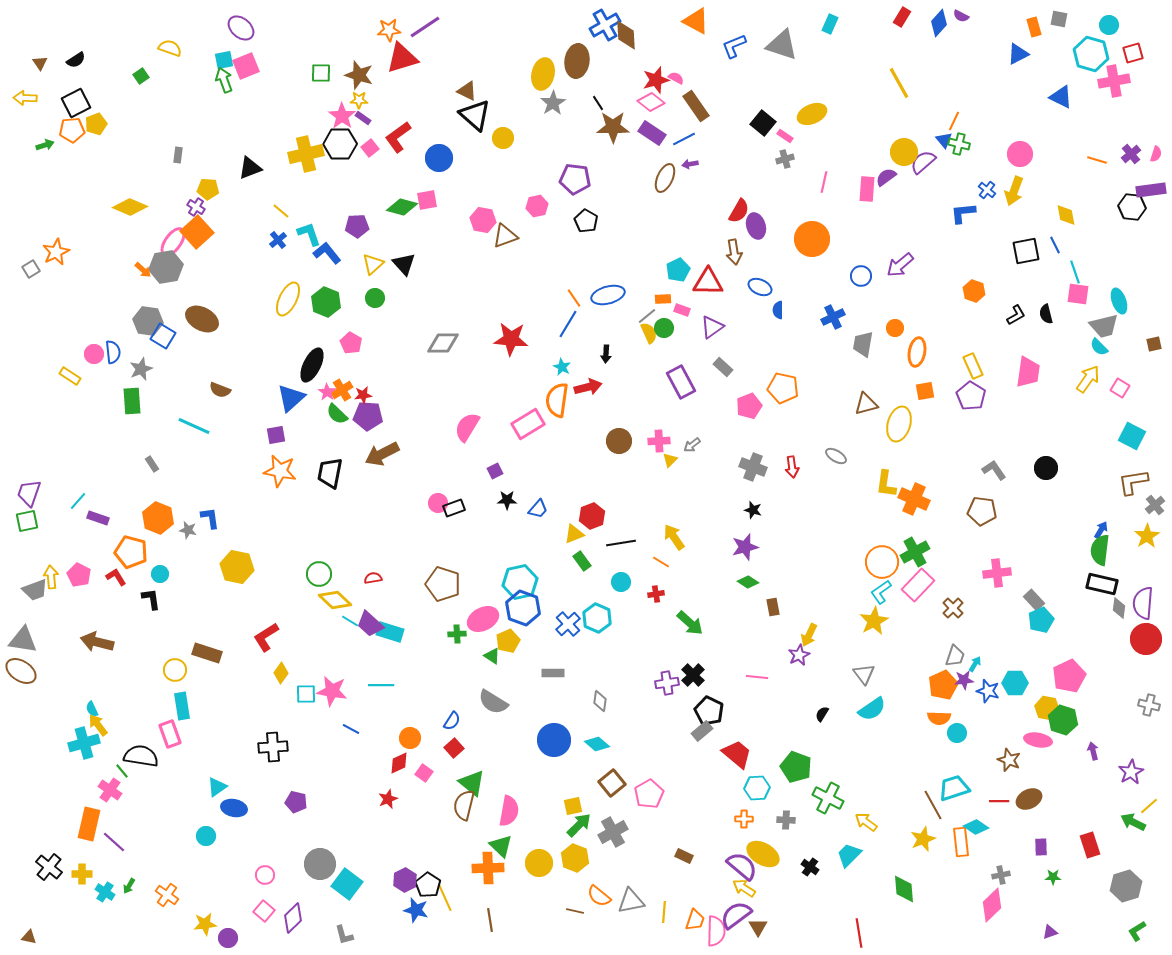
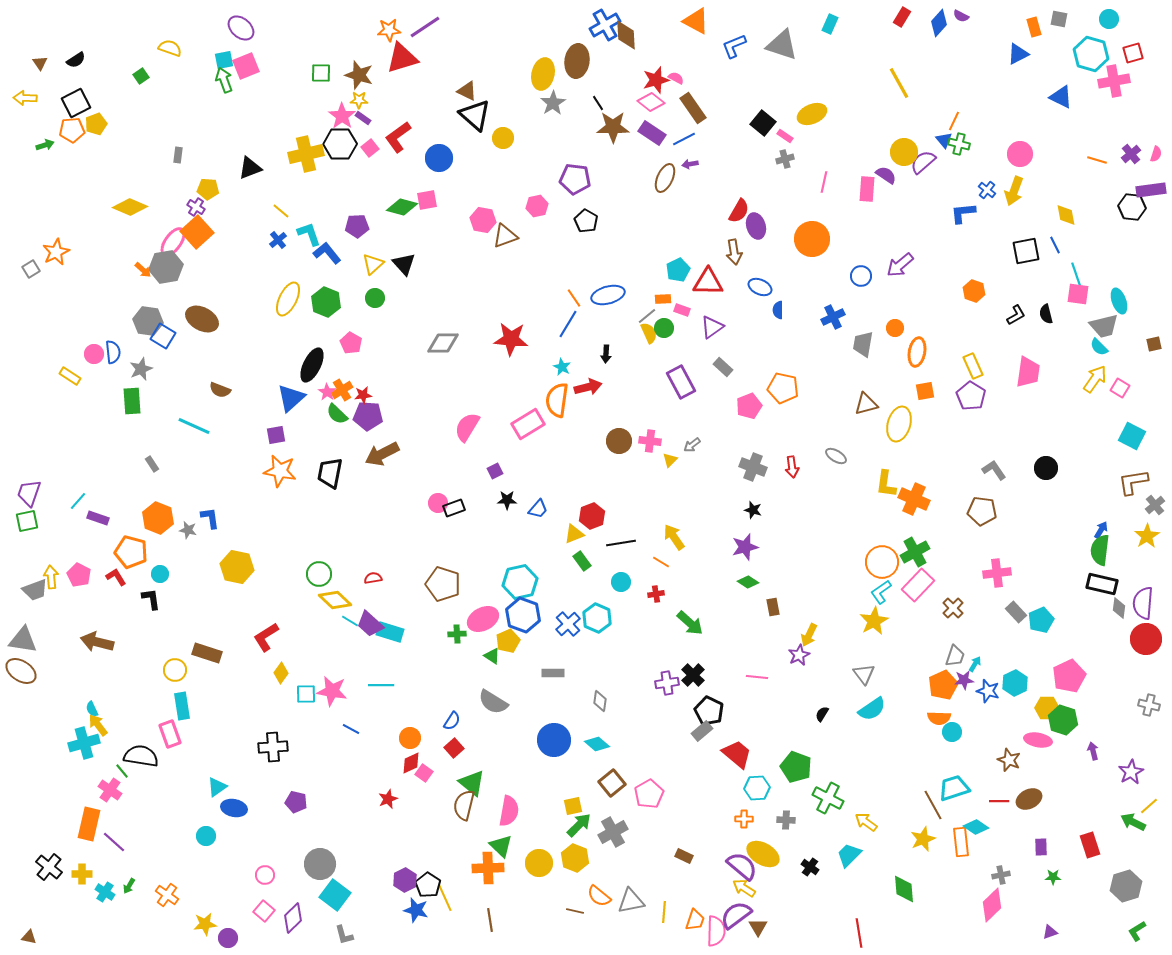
cyan circle at (1109, 25): moved 6 px up
brown rectangle at (696, 106): moved 3 px left, 2 px down
purple semicircle at (886, 177): moved 2 px up; rotated 70 degrees clockwise
cyan line at (1075, 272): moved 1 px right, 2 px down
yellow arrow at (1088, 379): moved 7 px right
pink cross at (659, 441): moved 9 px left; rotated 10 degrees clockwise
gray rectangle at (1034, 600): moved 18 px left, 12 px down
blue hexagon at (523, 608): moved 7 px down
cyan hexagon at (1015, 683): rotated 25 degrees counterclockwise
yellow hexagon at (1047, 708): rotated 10 degrees counterclockwise
cyan circle at (957, 733): moved 5 px left, 1 px up
red diamond at (399, 763): moved 12 px right
cyan square at (347, 884): moved 12 px left, 11 px down
